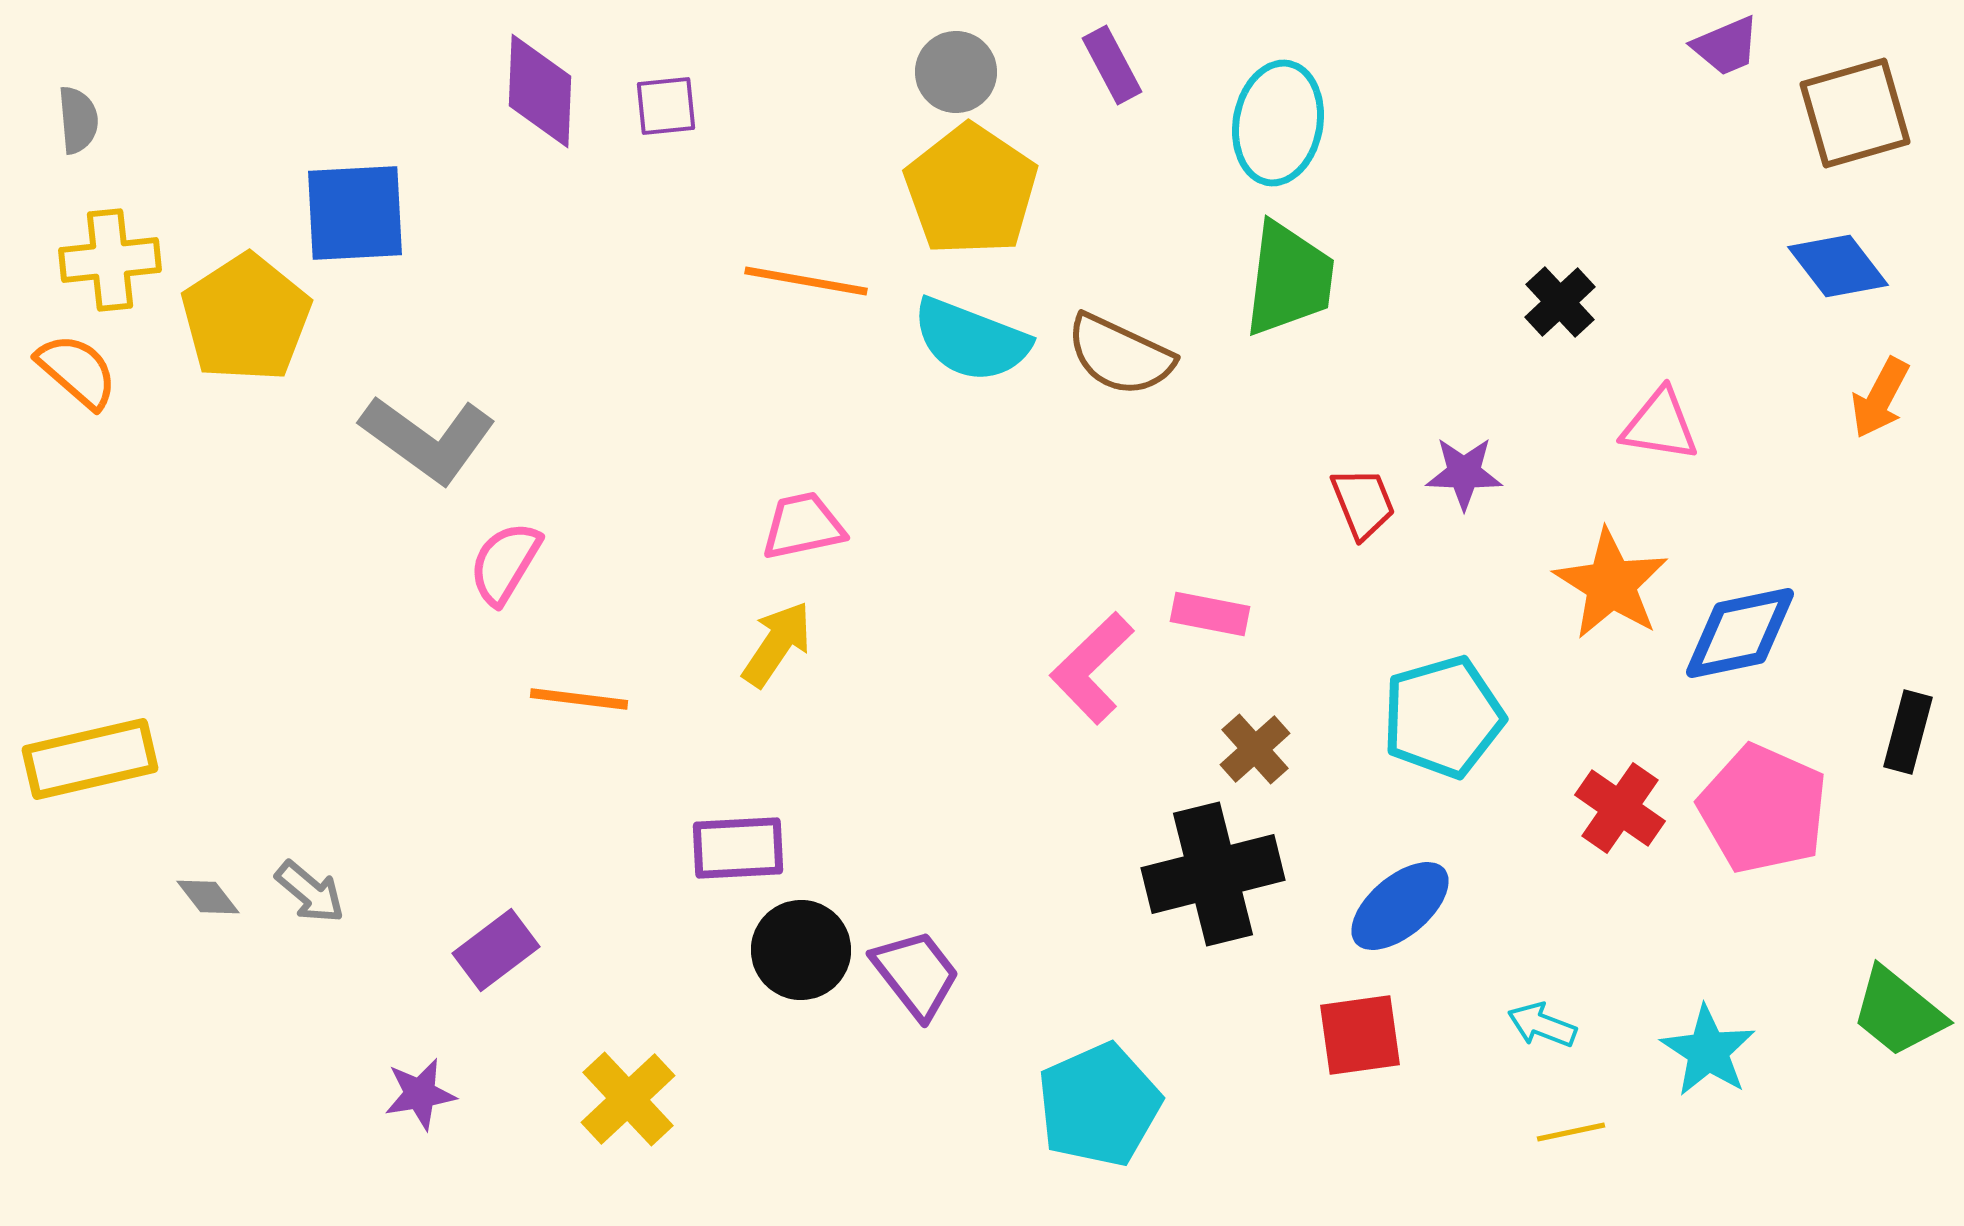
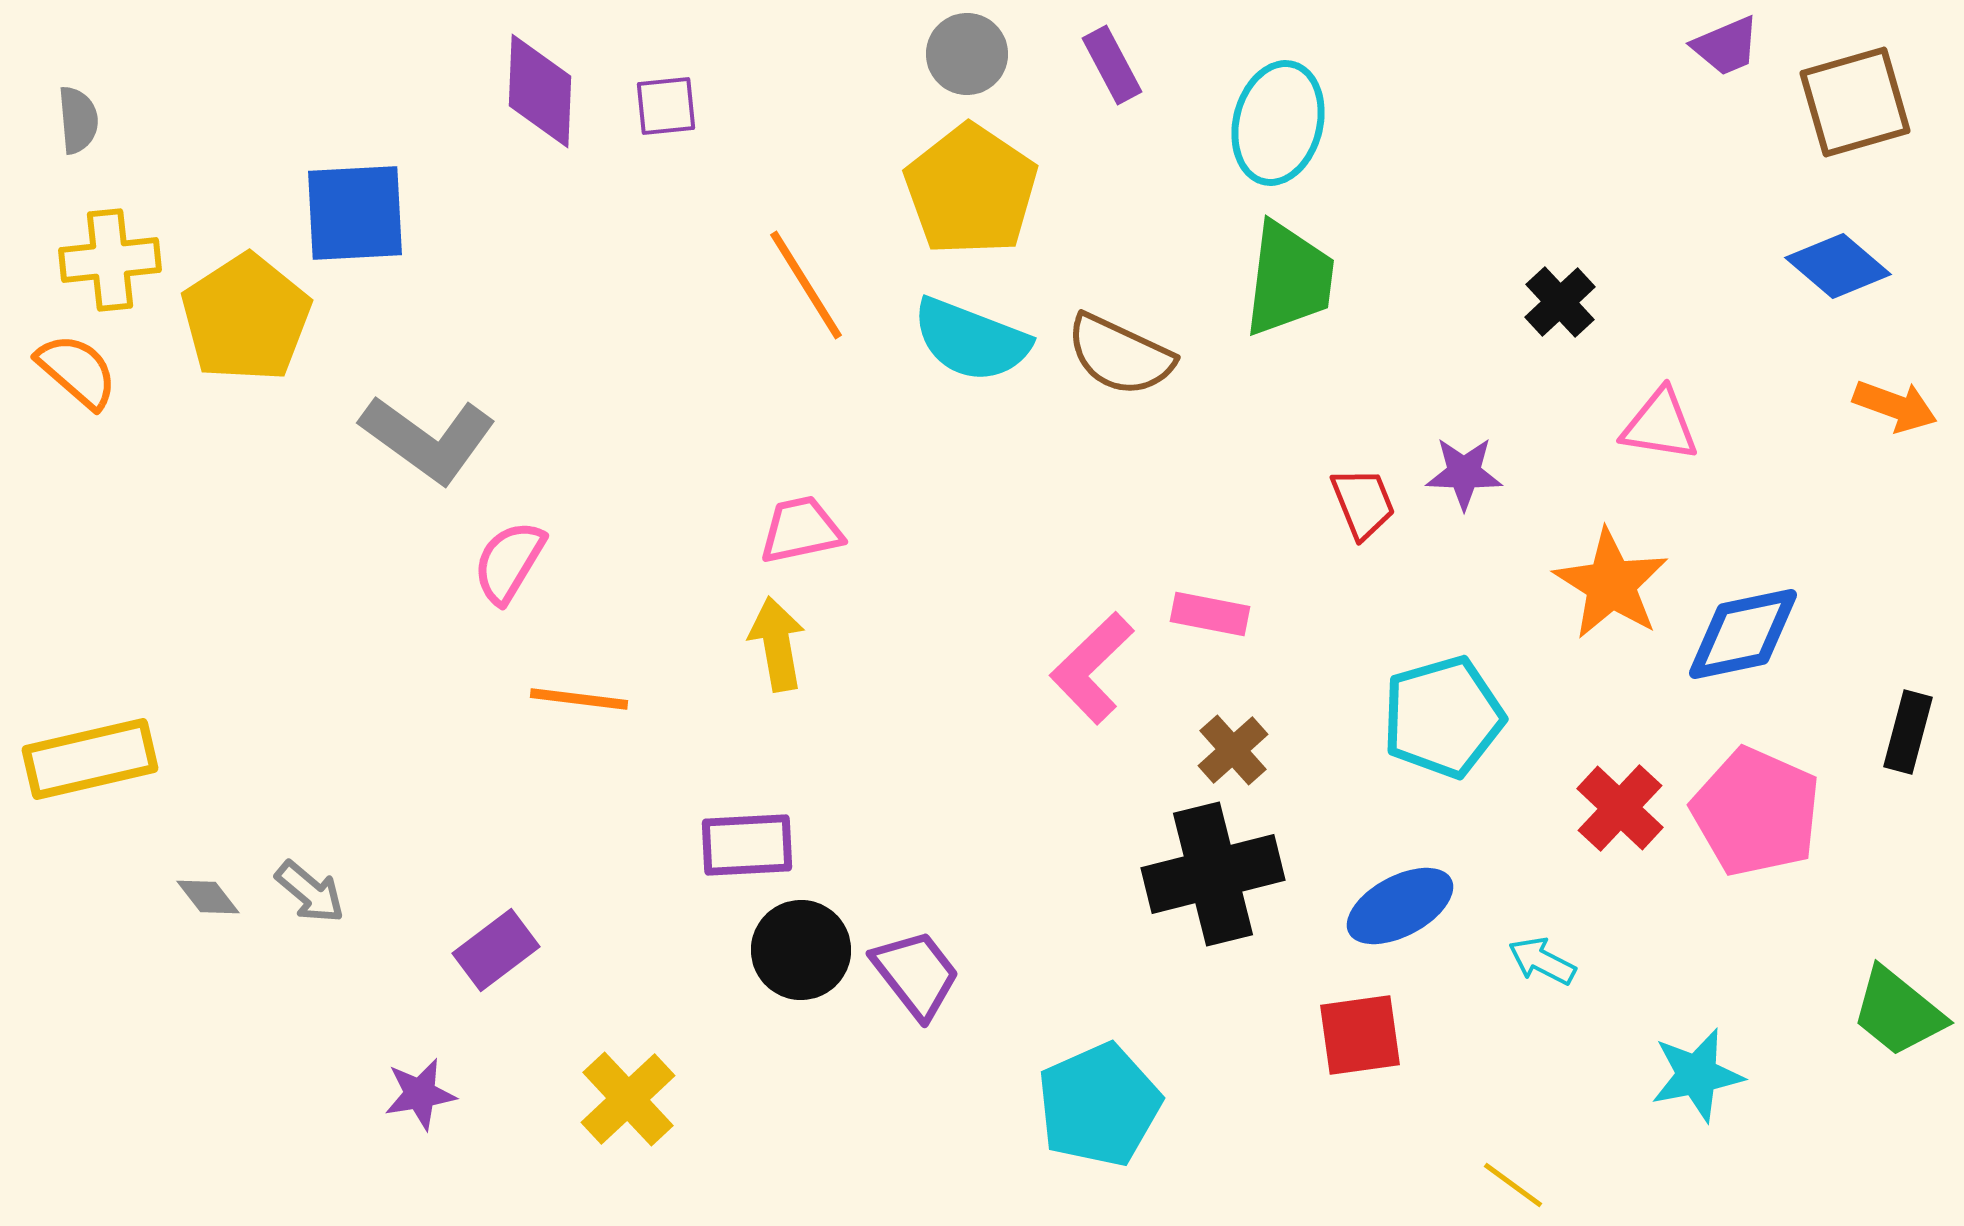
gray circle at (956, 72): moved 11 px right, 18 px up
brown square at (1855, 113): moved 11 px up
cyan ellipse at (1278, 123): rotated 4 degrees clockwise
blue diamond at (1838, 266): rotated 12 degrees counterclockwise
orange line at (806, 281): moved 4 px down; rotated 48 degrees clockwise
orange arrow at (1880, 398): moved 15 px right, 8 px down; rotated 98 degrees counterclockwise
pink trapezoid at (803, 526): moved 2 px left, 4 px down
pink semicircle at (505, 563): moved 4 px right, 1 px up
blue diamond at (1740, 633): moved 3 px right, 1 px down
yellow arrow at (777, 644): rotated 44 degrees counterclockwise
brown cross at (1255, 749): moved 22 px left, 1 px down
red cross at (1620, 808): rotated 8 degrees clockwise
pink pentagon at (1763, 809): moved 7 px left, 3 px down
purple rectangle at (738, 848): moved 9 px right, 3 px up
blue ellipse at (1400, 906): rotated 12 degrees clockwise
cyan arrow at (1542, 1025): moved 64 px up; rotated 6 degrees clockwise
cyan star at (1708, 1051): moved 11 px left, 24 px down; rotated 28 degrees clockwise
yellow line at (1571, 1132): moved 58 px left, 53 px down; rotated 48 degrees clockwise
